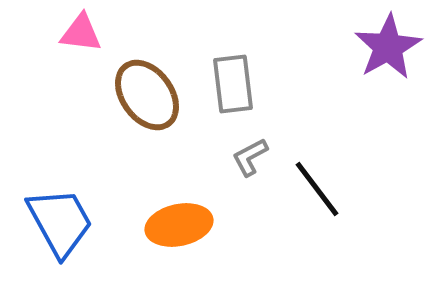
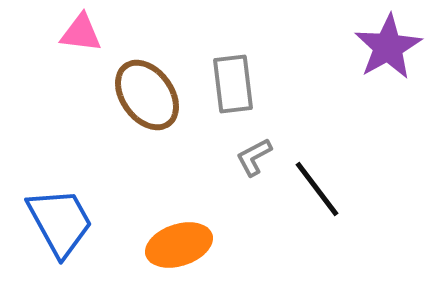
gray L-shape: moved 4 px right
orange ellipse: moved 20 px down; rotated 6 degrees counterclockwise
